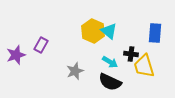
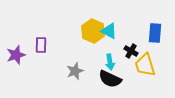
cyan triangle: rotated 12 degrees counterclockwise
purple rectangle: rotated 28 degrees counterclockwise
black cross: moved 3 px up; rotated 24 degrees clockwise
cyan arrow: rotated 49 degrees clockwise
yellow trapezoid: moved 1 px right, 1 px up
black semicircle: moved 3 px up
